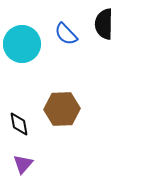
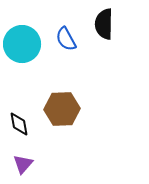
blue semicircle: moved 5 px down; rotated 15 degrees clockwise
